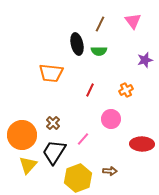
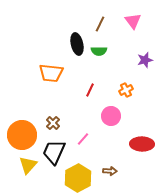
pink circle: moved 3 px up
black trapezoid: rotated 8 degrees counterclockwise
yellow hexagon: rotated 8 degrees counterclockwise
